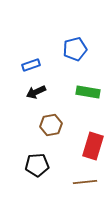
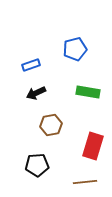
black arrow: moved 1 px down
